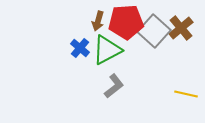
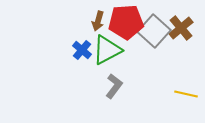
blue cross: moved 2 px right, 2 px down
gray L-shape: rotated 15 degrees counterclockwise
